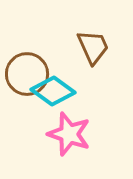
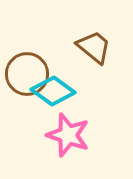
brown trapezoid: moved 1 px right; rotated 27 degrees counterclockwise
pink star: moved 1 px left, 1 px down
